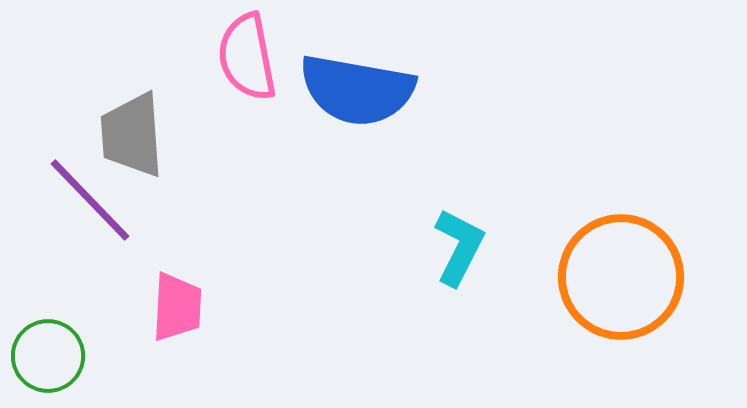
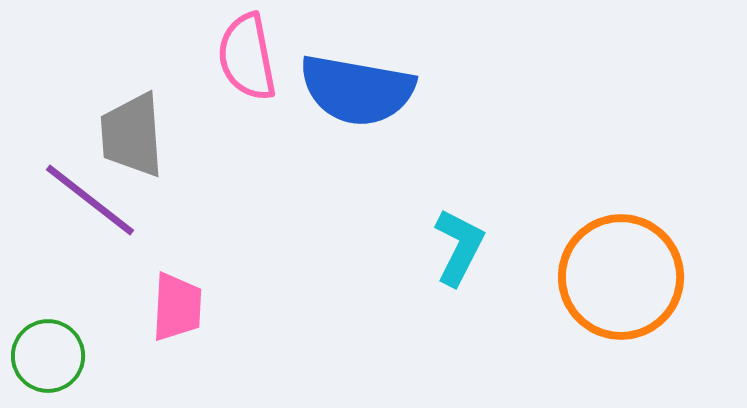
purple line: rotated 8 degrees counterclockwise
